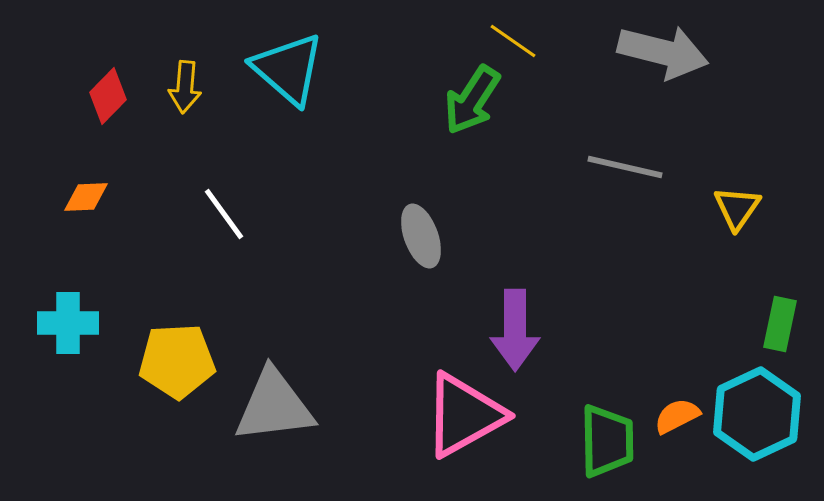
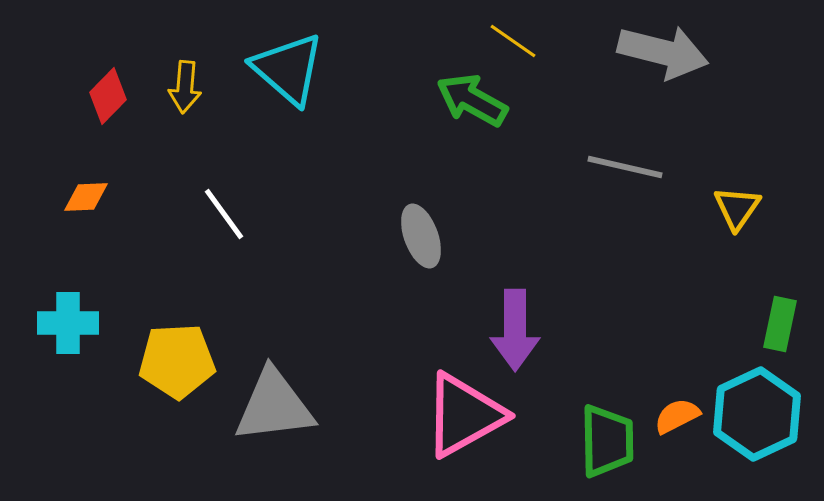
green arrow: rotated 86 degrees clockwise
